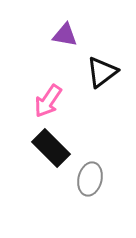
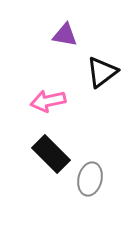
pink arrow: rotated 44 degrees clockwise
black rectangle: moved 6 px down
